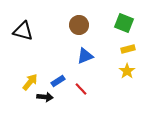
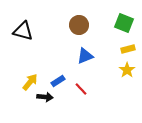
yellow star: moved 1 px up
